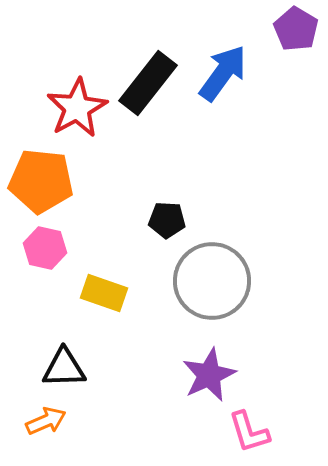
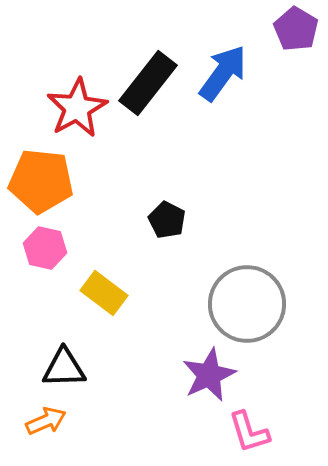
black pentagon: rotated 24 degrees clockwise
gray circle: moved 35 px right, 23 px down
yellow rectangle: rotated 18 degrees clockwise
